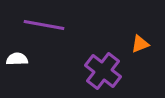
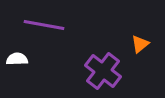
orange triangle: rotated 18 degrees counterclockwise
